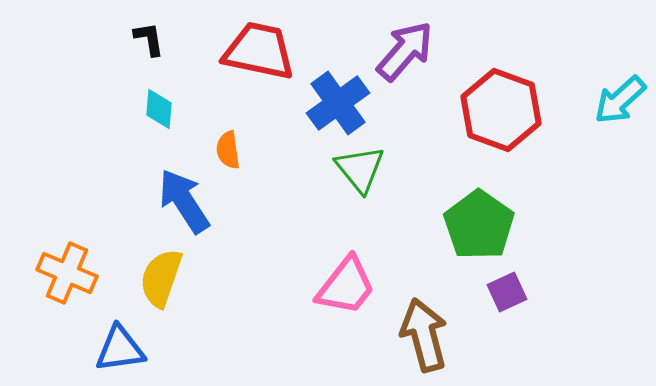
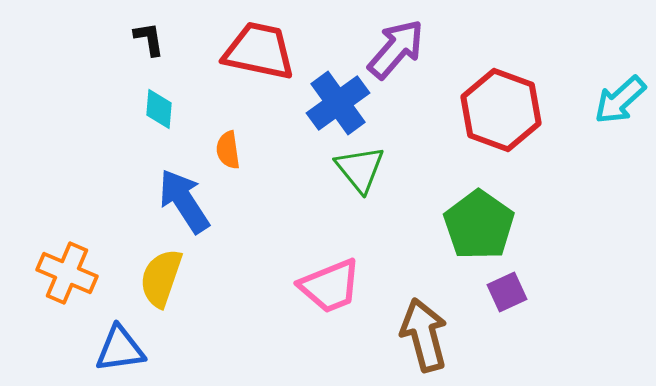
purple arrow: moved 9 px left, 2 px up
pink trapezoid: moved 16 px left; rotated 30 degrees clockwise
